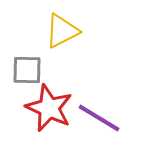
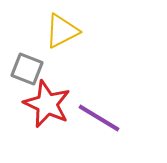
gray square: moved 1 px up; rotated 20 degrees clockwise
red star: moved 2 px left, 4 px up
